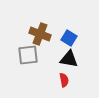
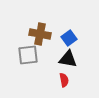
brown cross: rotated 10 degrees counterclockwise
blue square: rotated 21 degrees clockwise
black triangle: moved 1 px left
